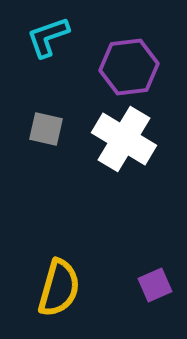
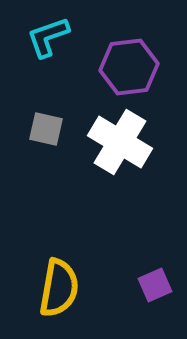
white cross: moved 4 px left, 3 px down
yellow semicircle: rotated 6 degrees counterclockwise
